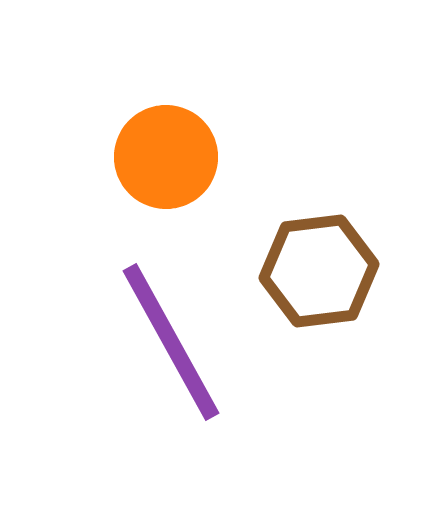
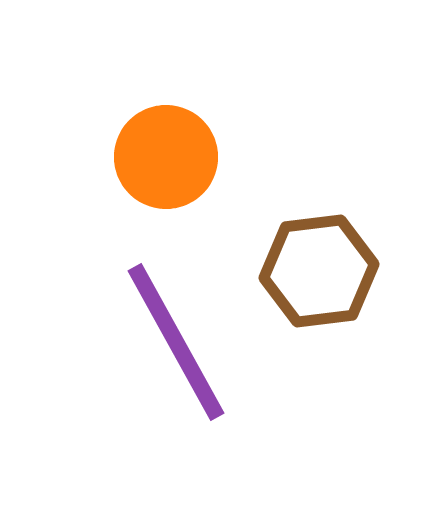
purple line: moved 5 px right
